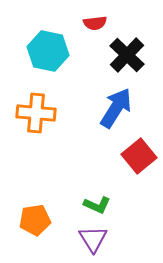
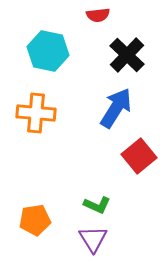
red semicircle: moved 3 px right, 8 px up
